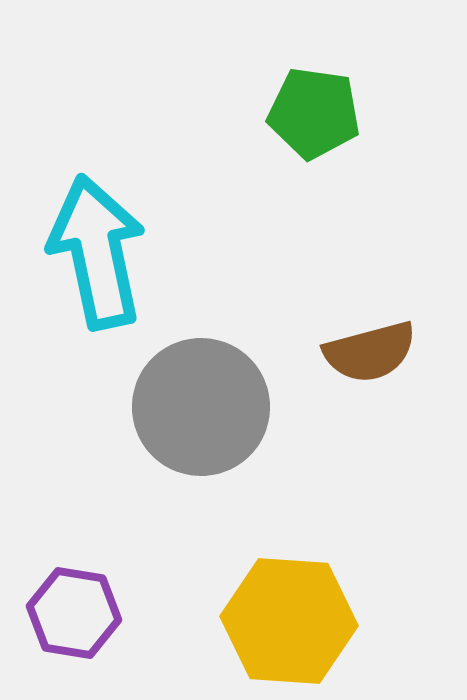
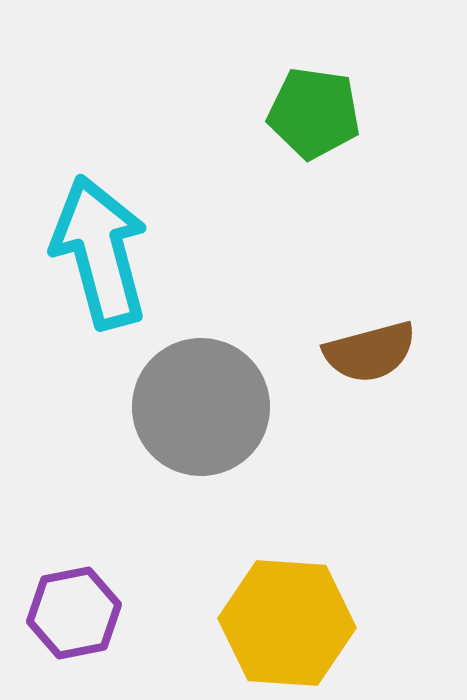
cyan arrow: moved 3 px right; rotated 3 degrees counterclockwise
purple hexagon: rotated 20 degrees counterclockwise
yellow hexagon: moved 2 px left, 2 px down
